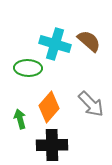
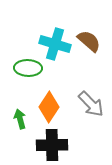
orange diamond: rotated 8 degrees counterclockwise
